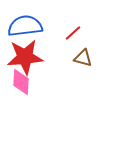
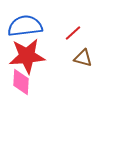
red star: moved 2 px right, 1 px up
